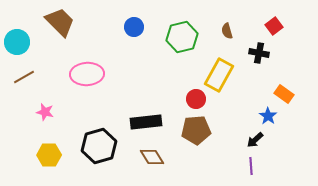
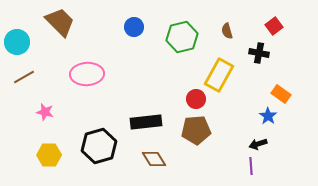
orange rectangle: moved 3 px left
black arrow: moved 3 px right, 4 px down; rotated 24 degrees clockwise
brown diamond: moved 2 px right, 2 px down
